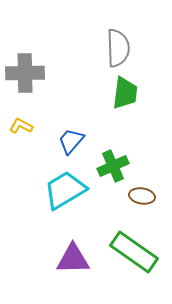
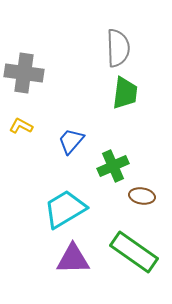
gray cross: moved 1 px left; rotated 9 degrees clockwise
cyan trapezoid: moved 19 px down
